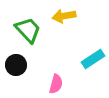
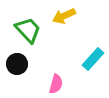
yellow arrow: rotated 15 degrees counterclockwise
cyan rectangle: rotated 15 degrees counterclockwise
black circle: moved 1 px right, 1 px up
